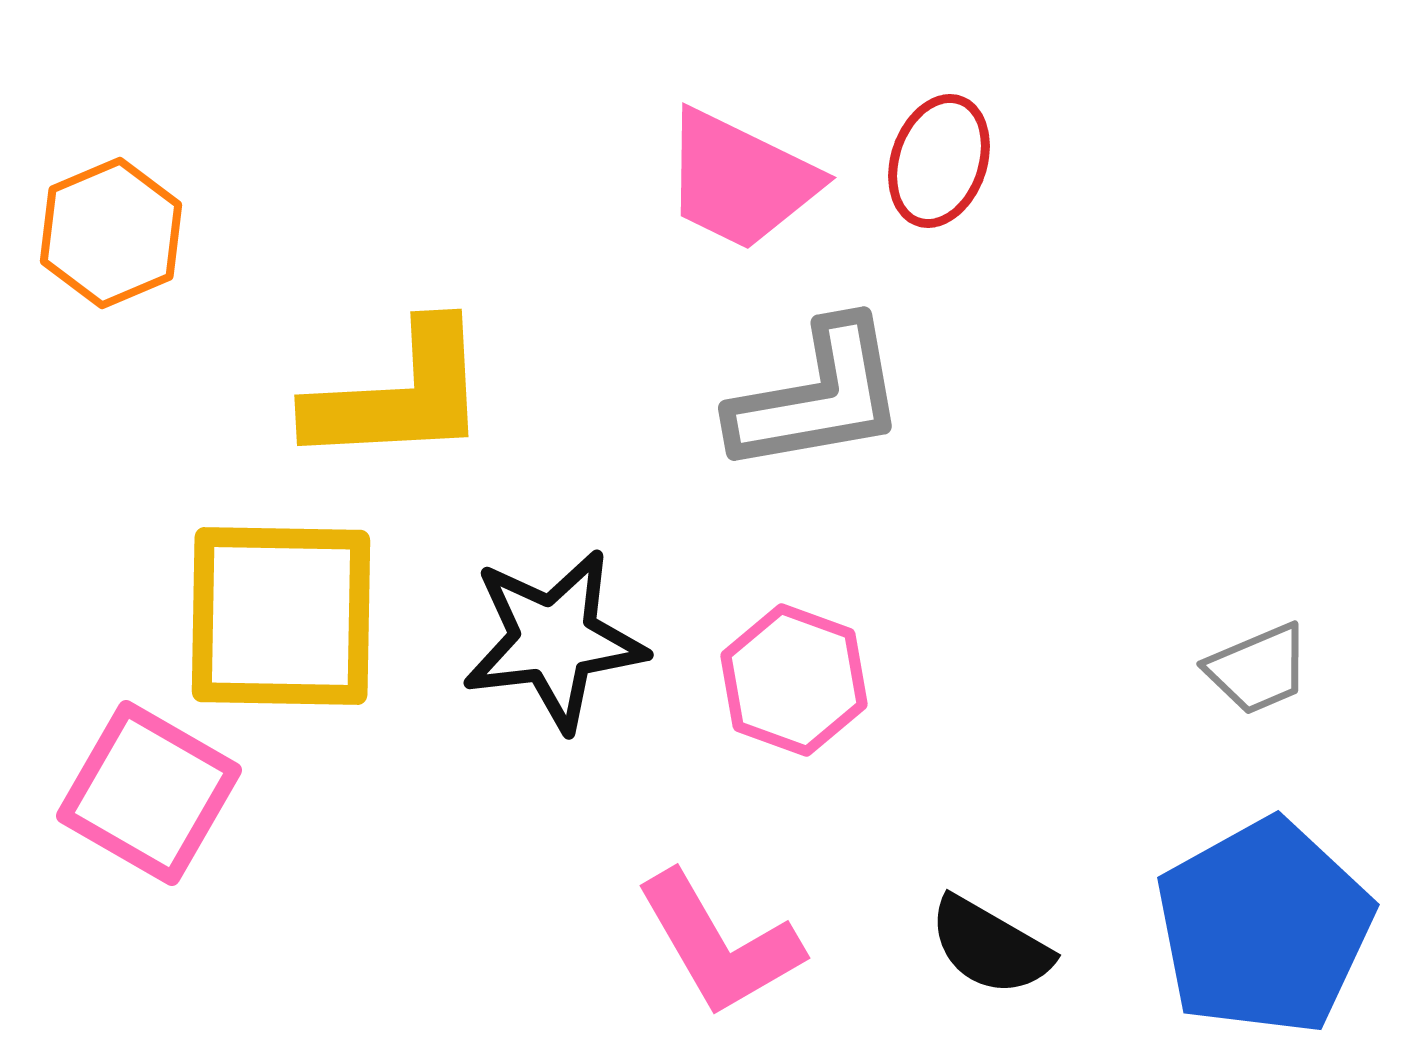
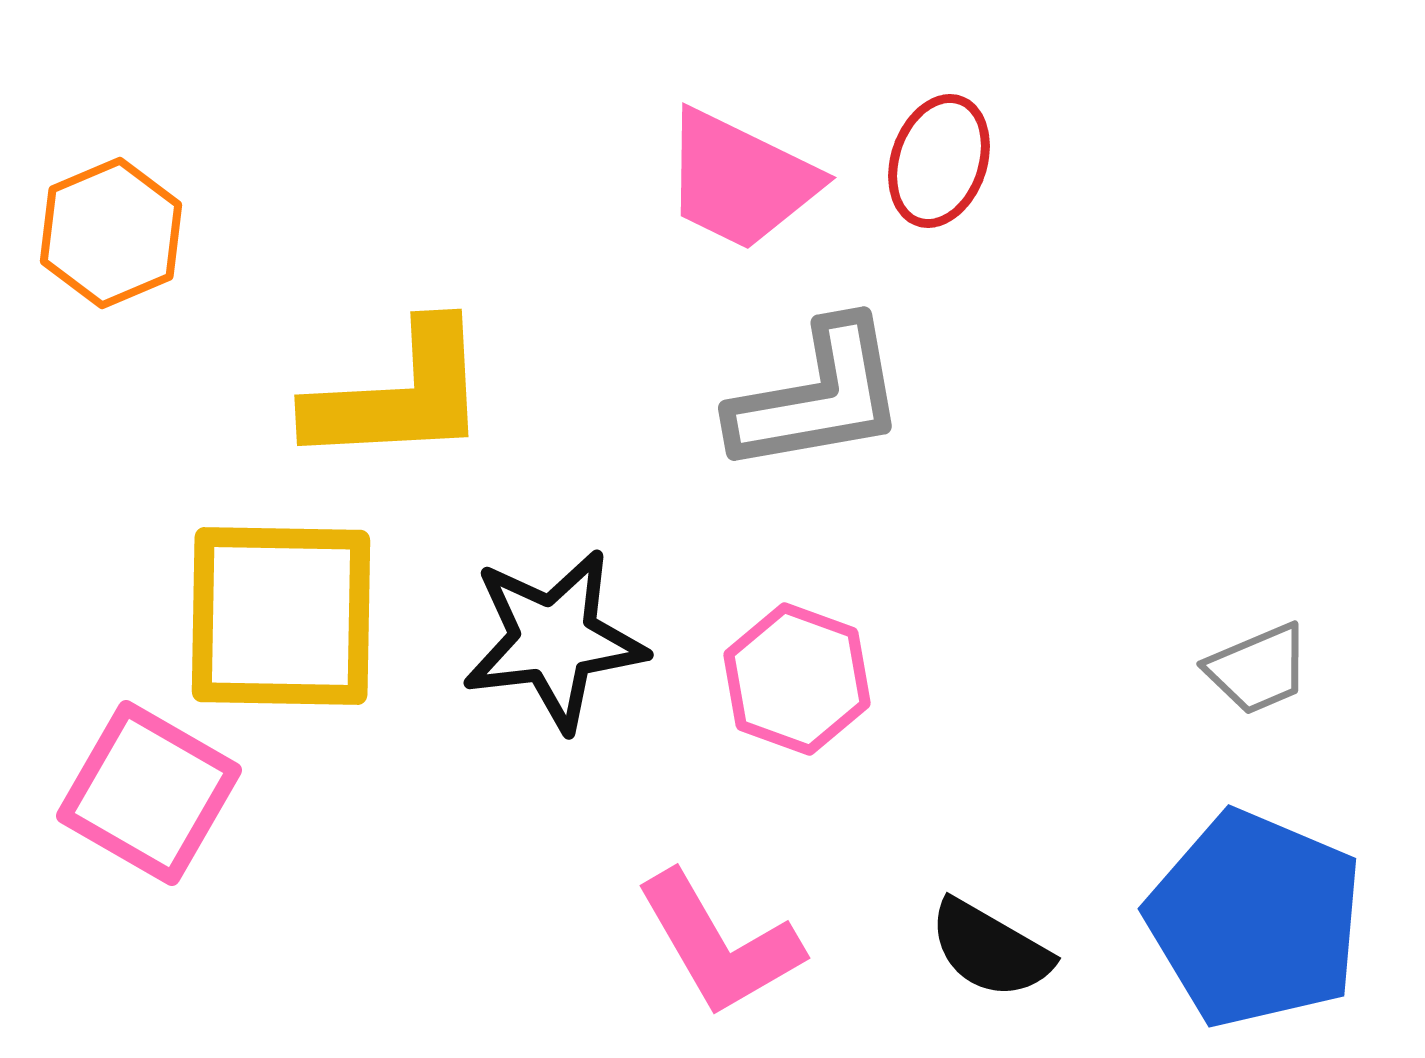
pink hexagon: moved 3 px right, 1 px up
blue pentagon: moved 9 px left, 8 px up; rotated 20 degrees counterclockwise
black semicircle: moved 3 px down
